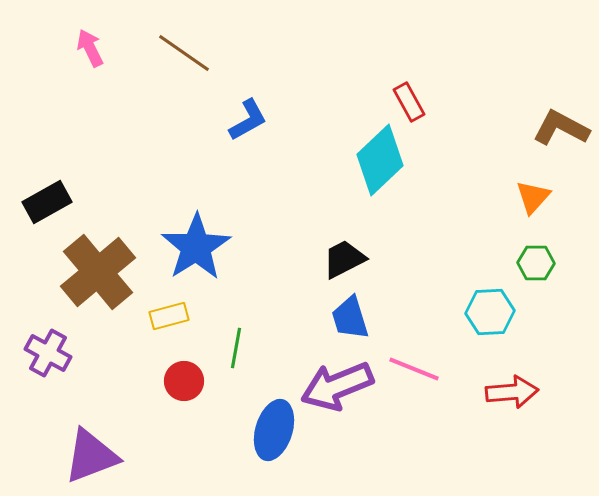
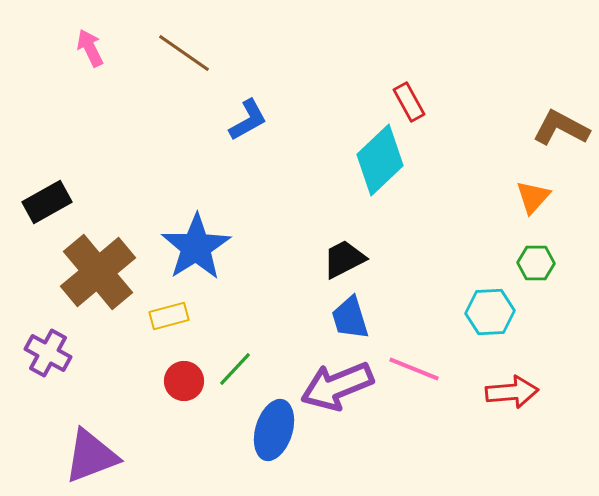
green line: moved 1 px left, 21 px down; rotated 33 degrees clockwise
